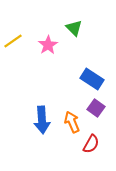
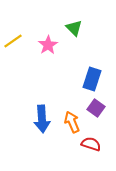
blue rectangle: rotated 75 degrees clockwise
blue arrow: moved 1 px up
red semicircle: rotated 102 degrees counterclockwise
